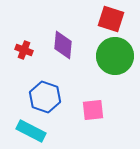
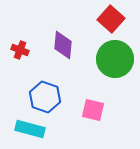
red square: rotated 24 degrees clockwise
red cross: moved 4 px left
green circle: moved 3 px down
pink square: rotated 20 degrees clockwise
cyan rectangle: moved 1 px left, 2 px up; rotated 12 degrees counterclockwise
